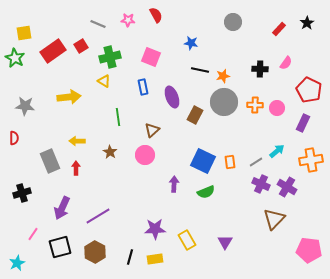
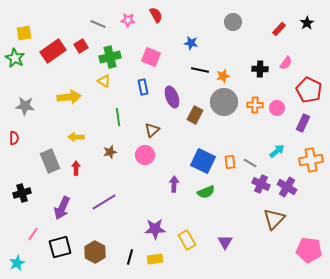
yellow arrow at (77, 141): moved 1 px left, 4 px up
brown star at (110, 152): rotated 24 degrees clockwise
gray line at (256, 162): moved 6 px left, 1 px down; rotated 64 degrees clockwise
purple line at (98, 216): moved 6 px right, 14 px up
